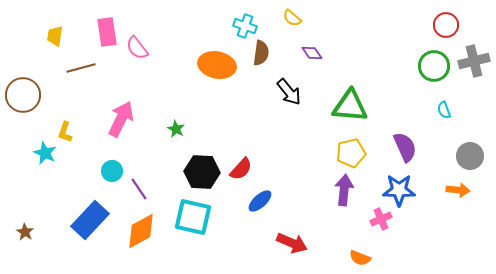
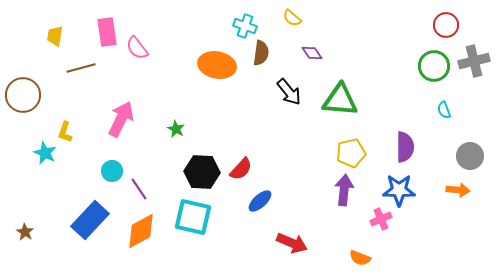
green triangle: moved 10 px left, 6 px up
purple semicircle: rotated 24 degrees clockwise
